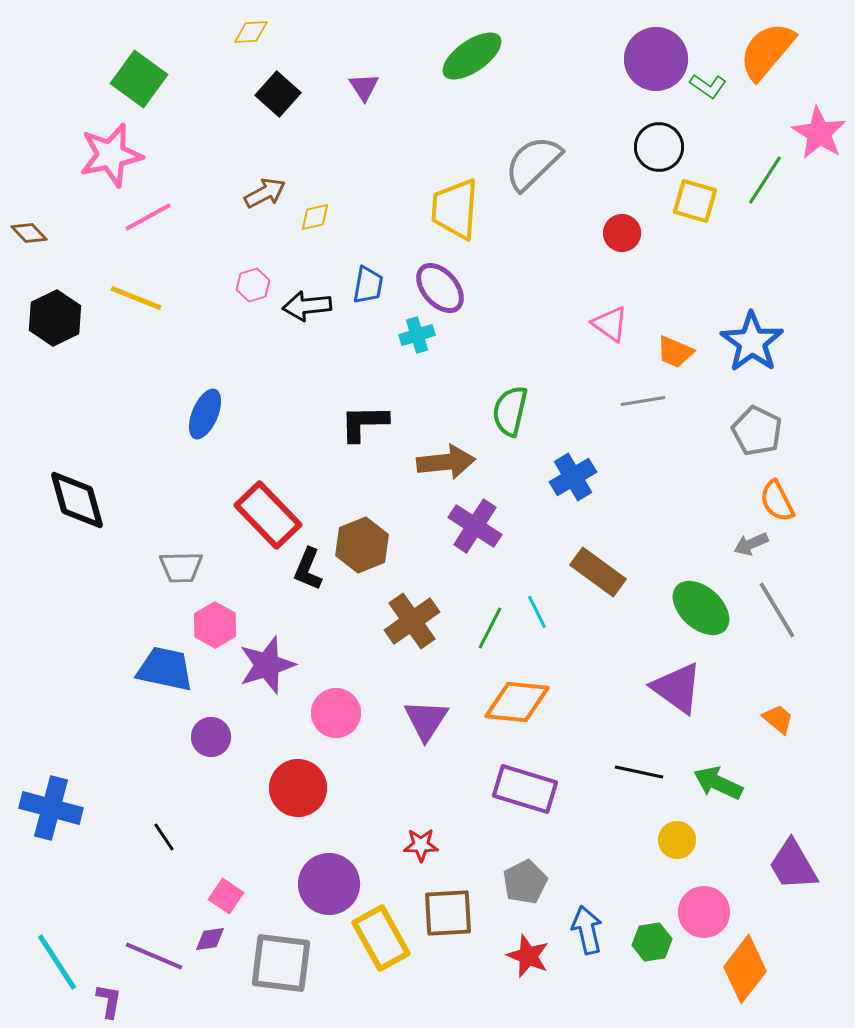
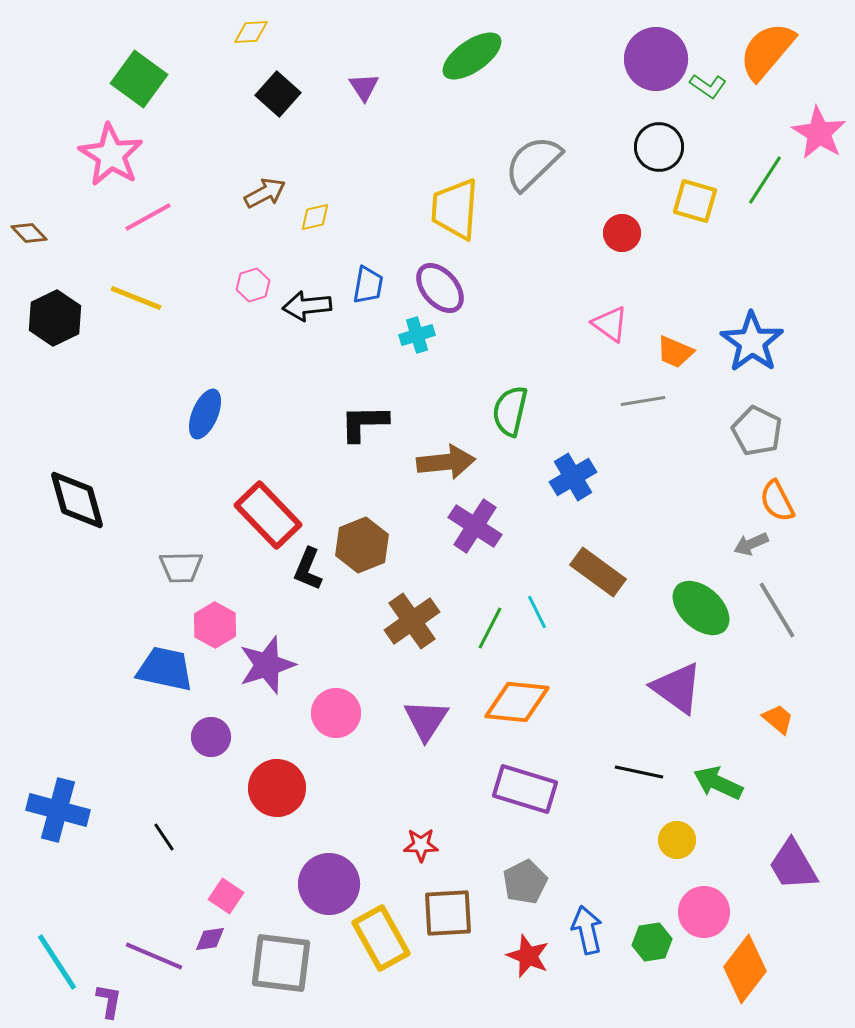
pink star at (111, 155): rotated 28 degrees counterclockwise
red circle at (298, 788): moved 21 px left
blue cross at (51, 808): moved 7 px right, 2 px down
